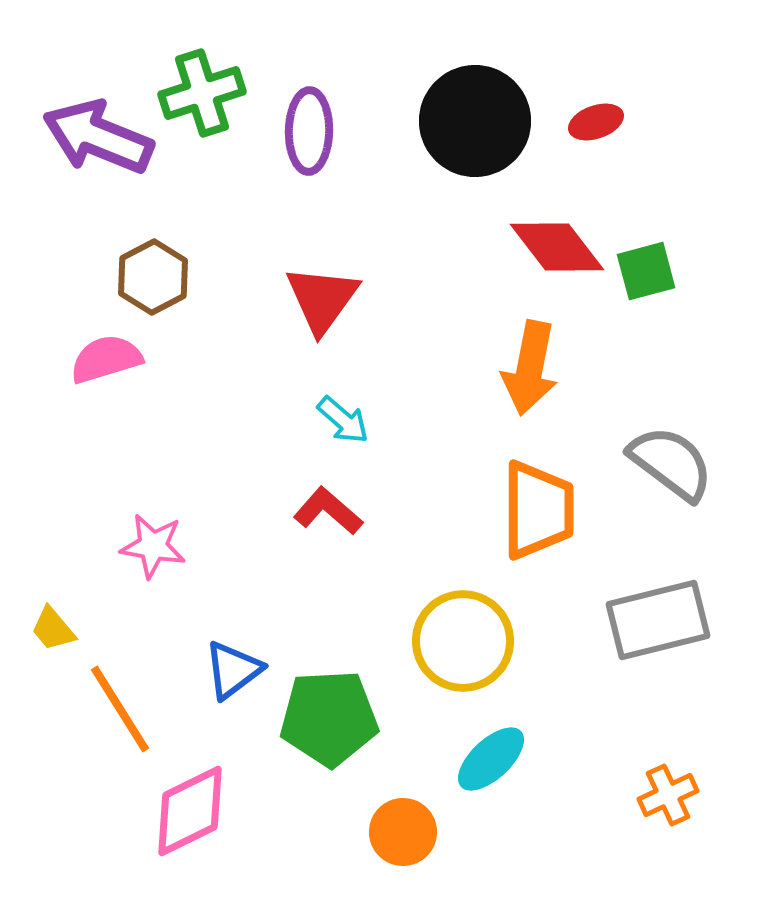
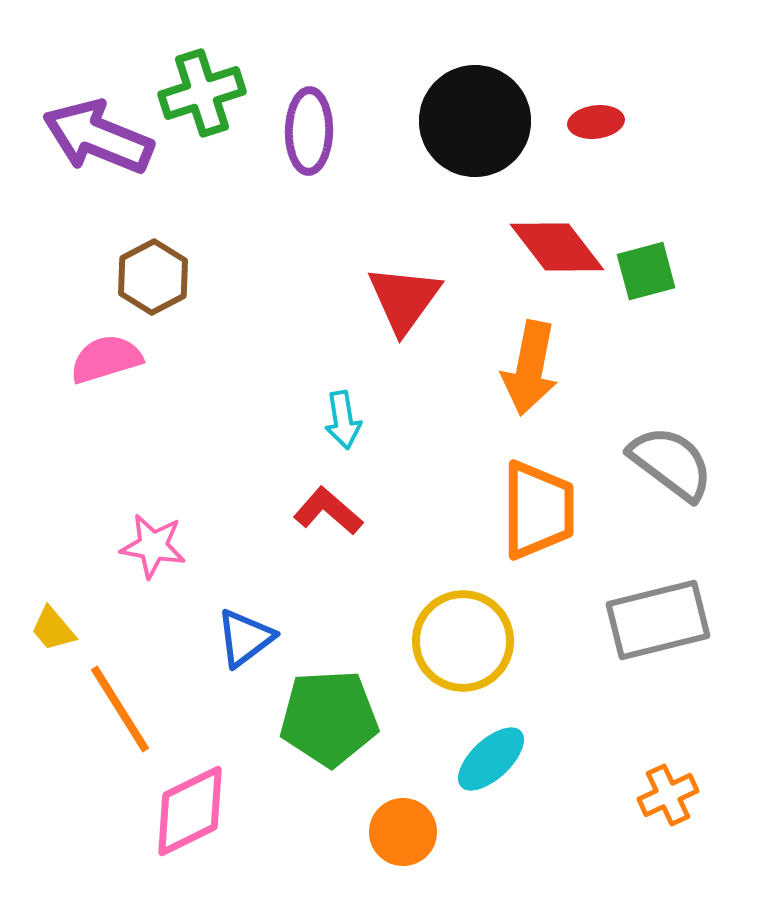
red ellipse: rotated 12 degrees clockwise
red triangle: moved 82 px right
cyan arrow: rotated 40 degrees clockwise
blue triangle: moved 12 px right, 32 px up
